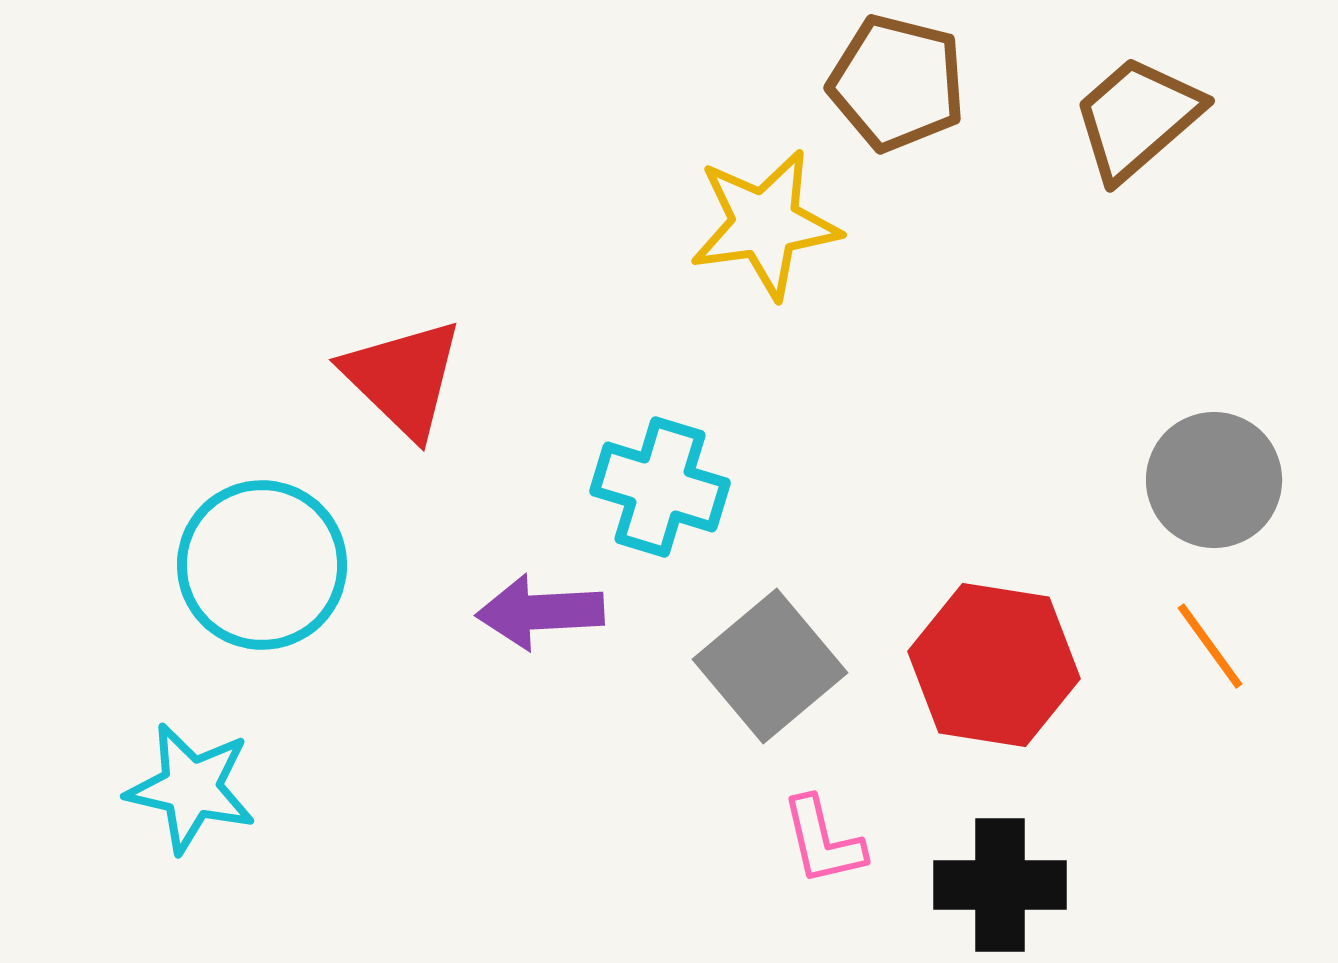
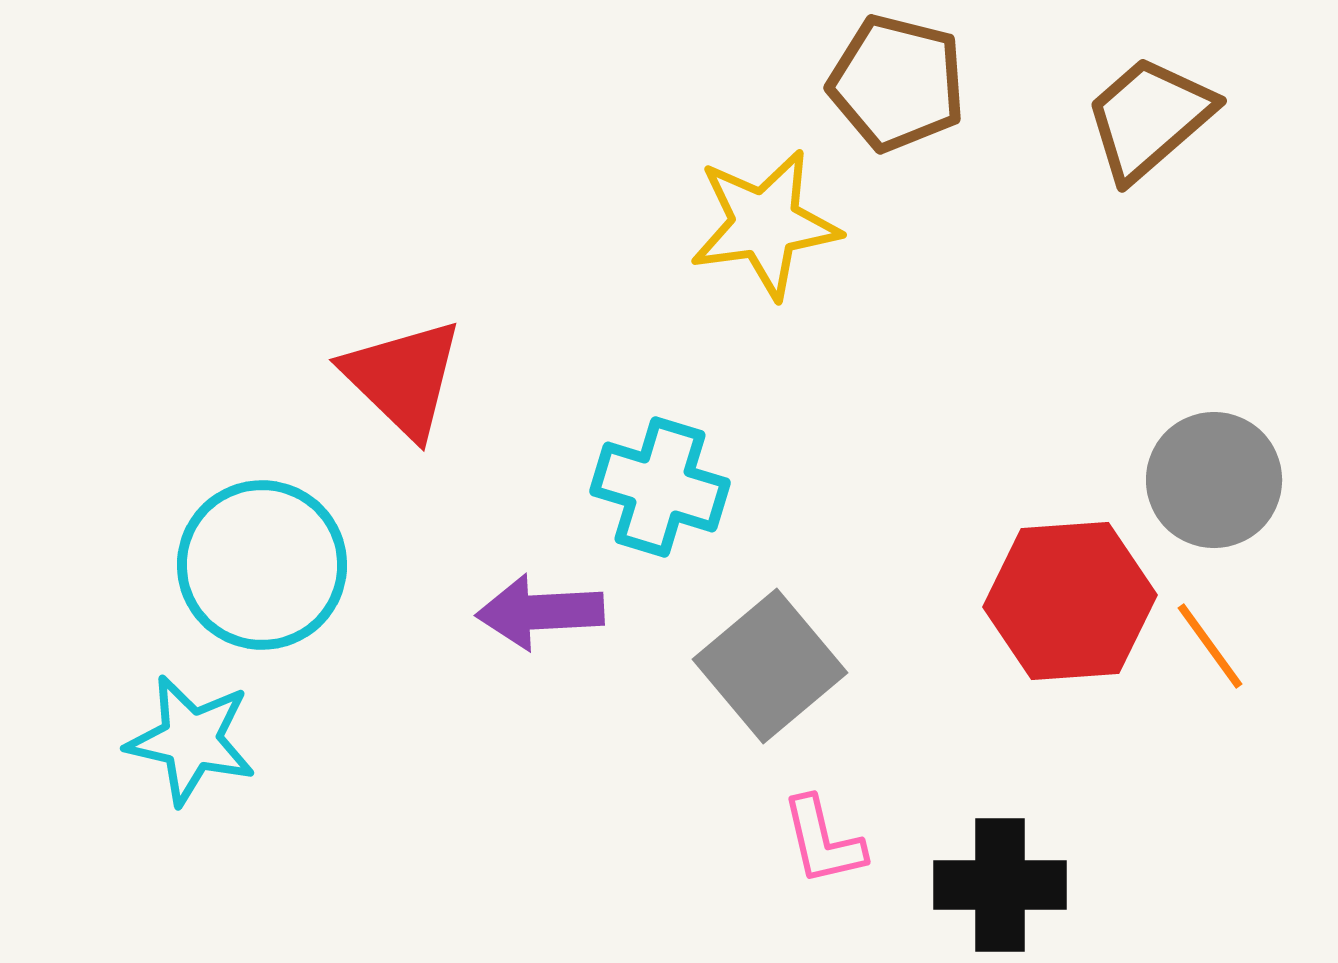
brown trapezoid: moved 12 px right
red hexagon: moved 76 px right, 64 px up; rotated 13 degrees counterclockwise
cyan star: moved 48 px up
